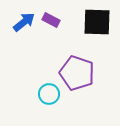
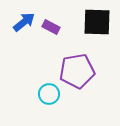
purple rectangle: moved 7 px down
purple pentagon: moved 2 px up; rotated 28 degrees counterclockwise
